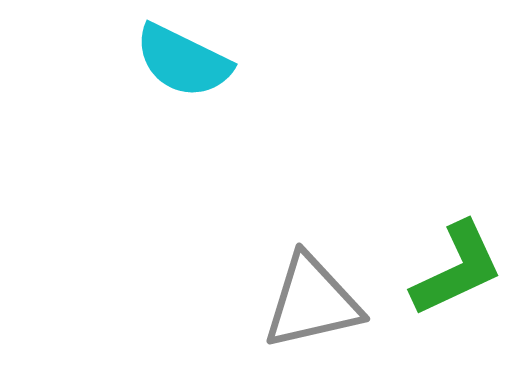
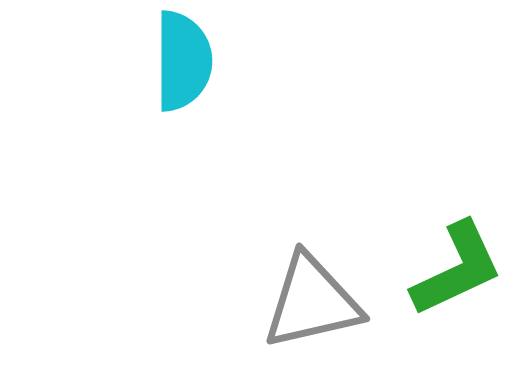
cyan semicircle: rotated 116 degrees counterclockwise
